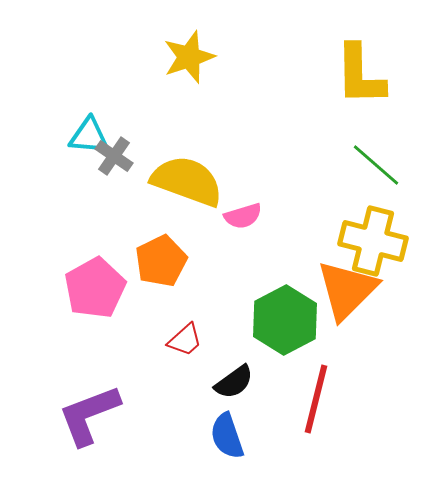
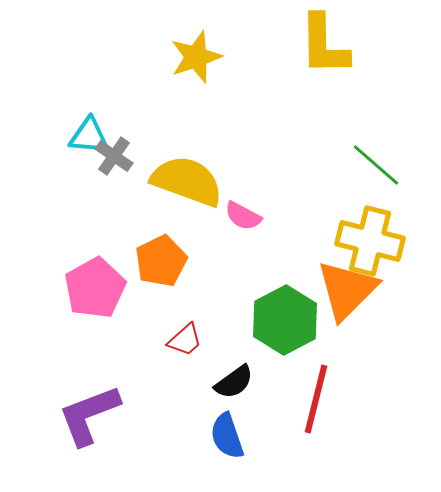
yellow star: moved 7 px right
yellow L-shape: moved 36 px left, 30 px up
pink semicircle: rotated 45 degrees clockwise
yellow cross: moved 3 px left
